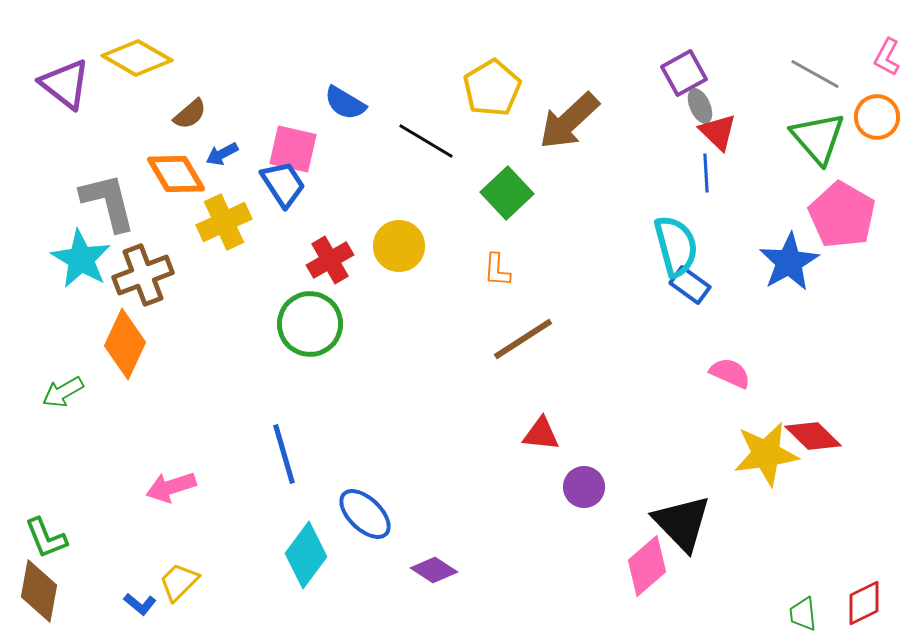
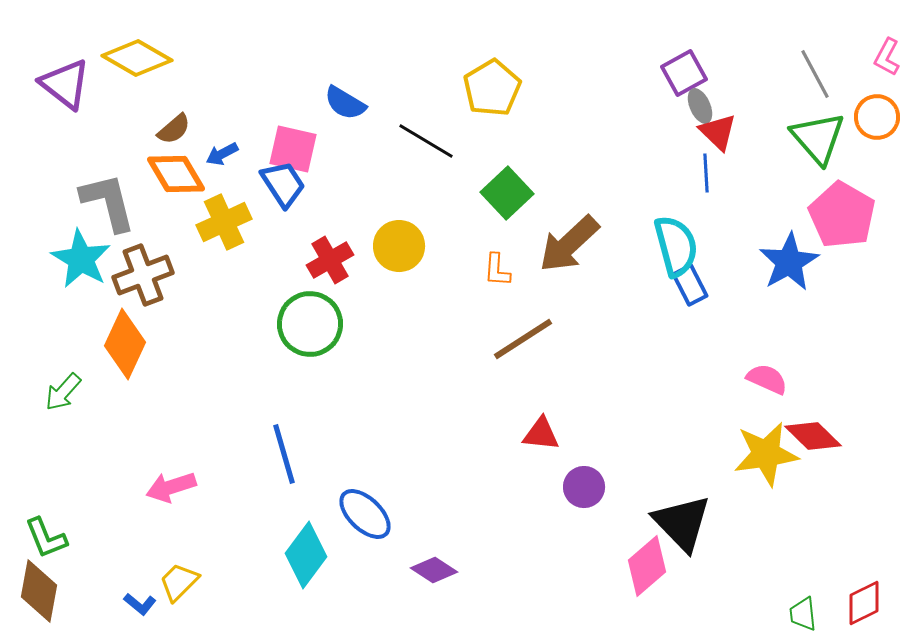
gray line at (815, 74): rotated 33 degrees clockwise
brown semicircle at (190, 114): moved 16 px left, 15 px down
brown arrow at (569, 121): moved 123 px down
blue rectangle at (690, 285): rotated 27 degrees clockwise
pink semicircle at (730, 373): moved 37 px right, 6 px down
green arrow at (63, 392): rotated 18 degrees counterclockwise
